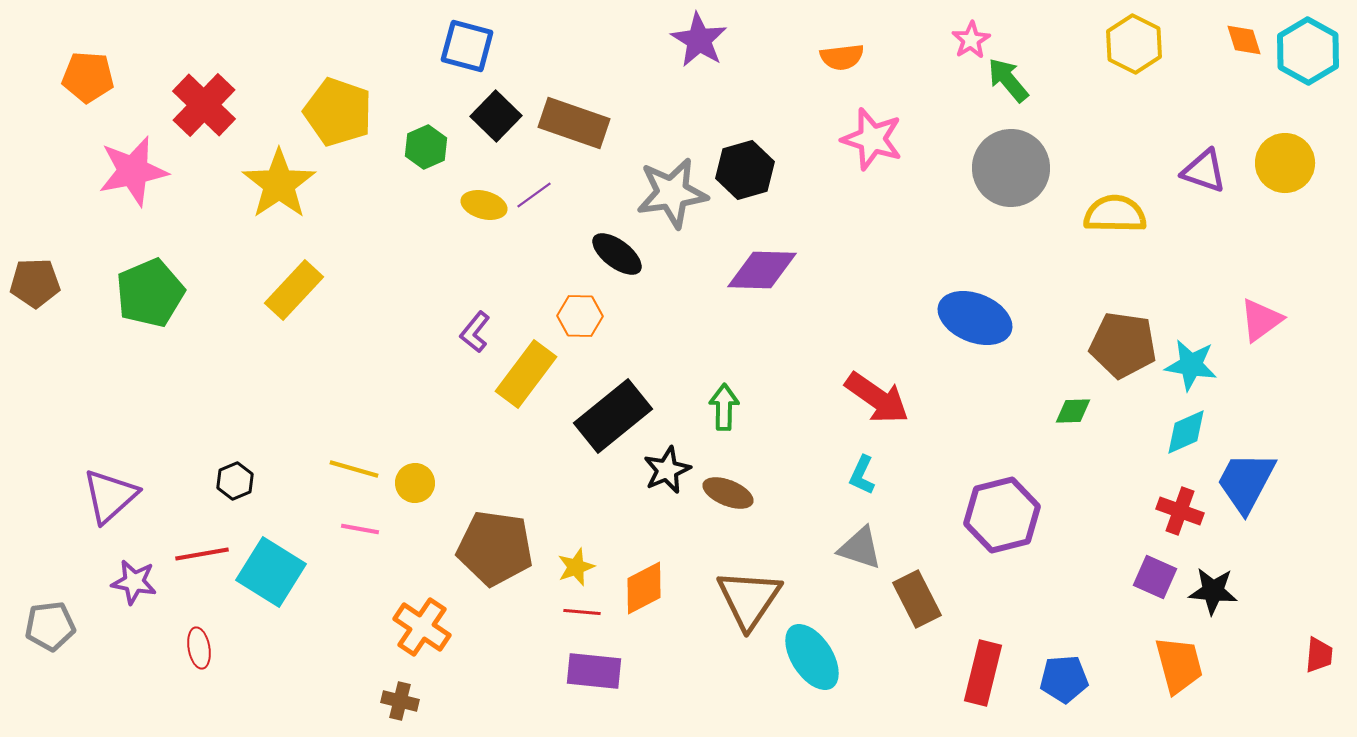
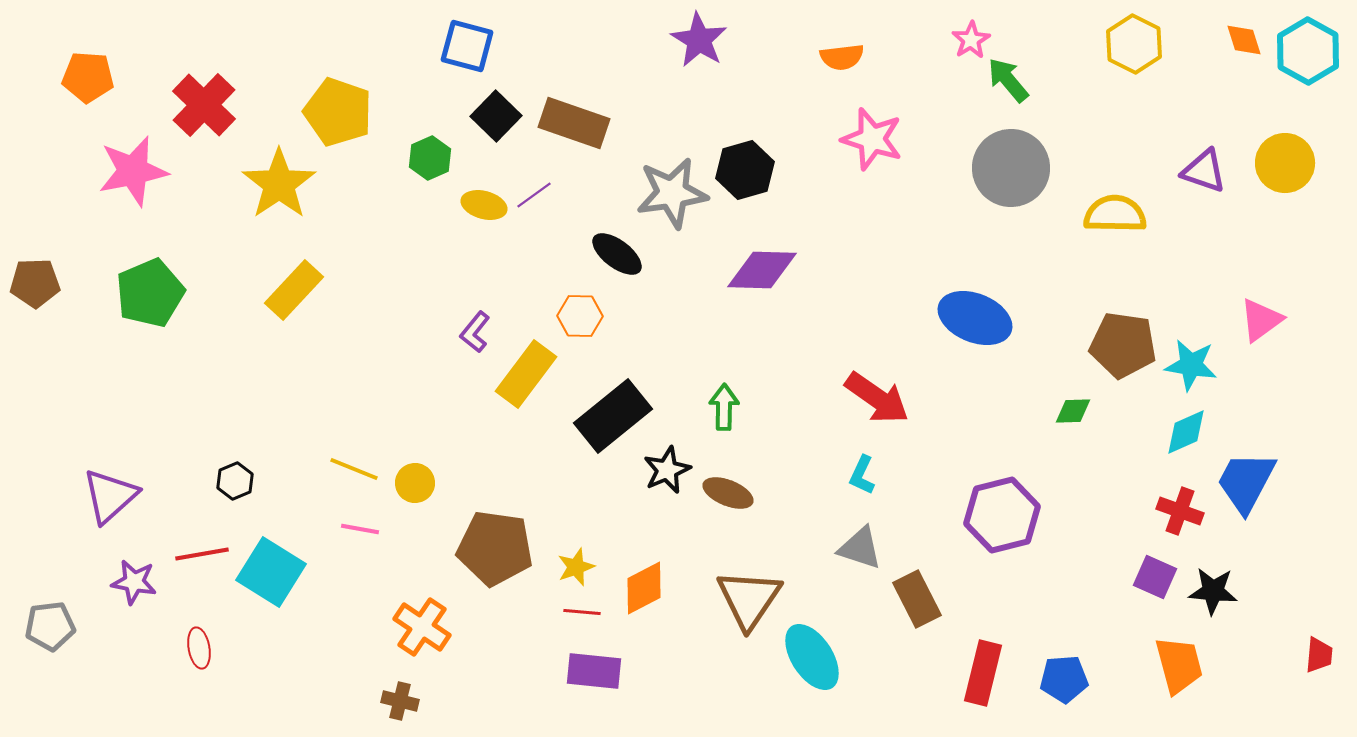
green hexagon at (426, 147): moved 4 px right, 11 px down
yellow line at (354, 469): rotated 6 degrees clockwise
